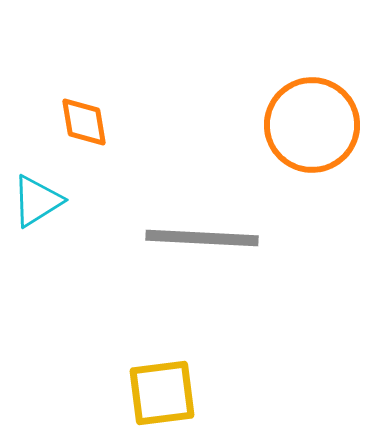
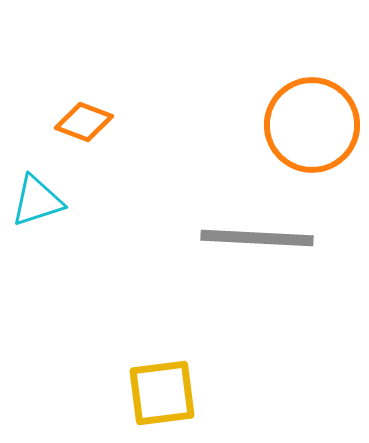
orange diamond: rotated 60 degrees counterclockwise
cyan triangle: rotated 14 degrees clockwise
gray line: moved 55 px right
